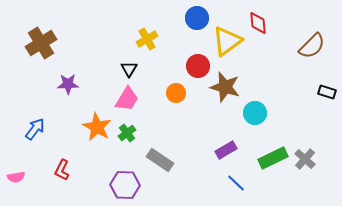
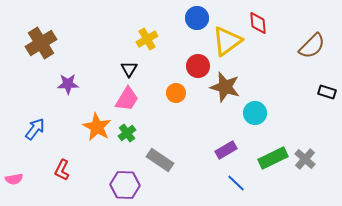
pink semicircle: moved 2 px left, 2 px down
